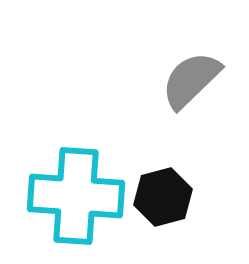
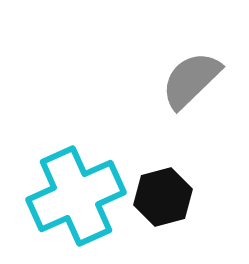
cyan cross: rotated 28 degrees counterclockwise
